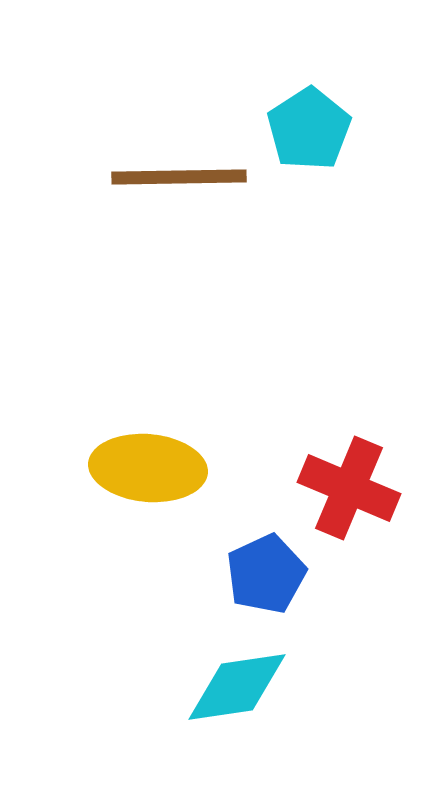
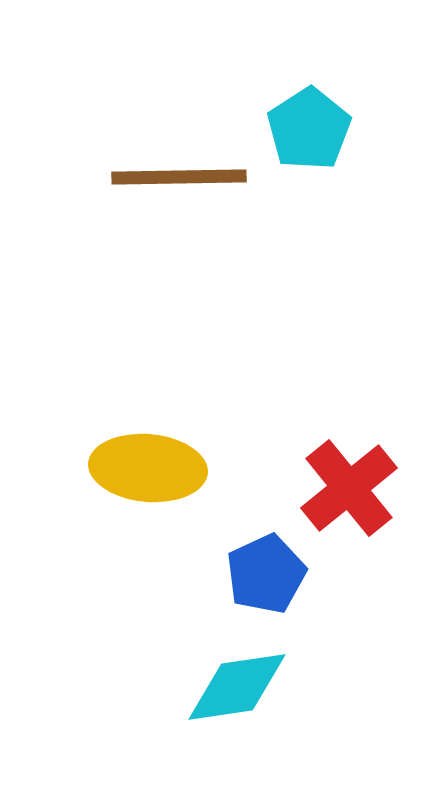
red cross: rotated 28 degrees clockwise
